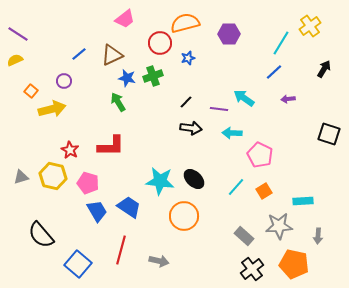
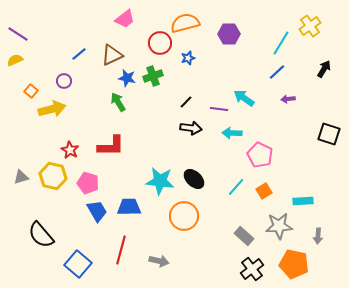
blue line at (274, 72): moved 3 px right
blue trapezoid at (129, 207): rotated 35 degrees counterclockwise
